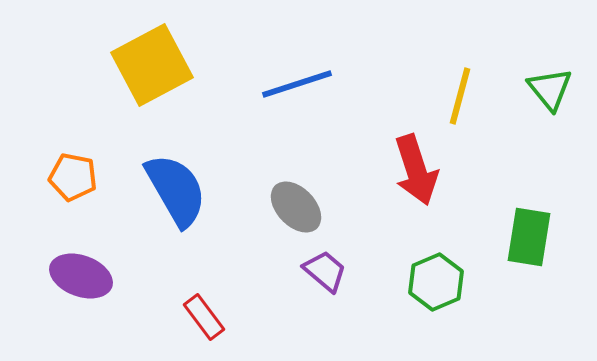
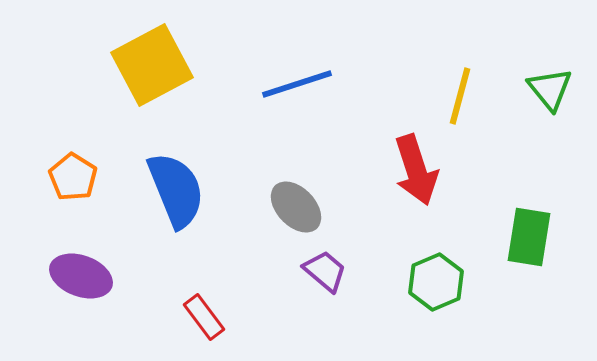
orange pentagon: rotated 21 degrees clockwise
blue semicircle: rotated 8 degrees clockwise
